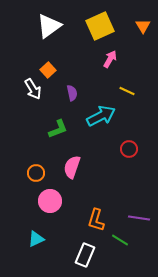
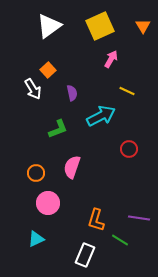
pink arrow: moved 1 px right
pink circle: moved 2 px left, 2 px down
